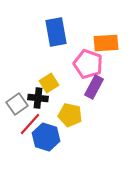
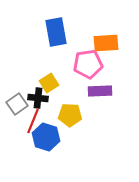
pink pentagon: rotated 28 degrees counterclockwise
purple rectangle: moved 6 px right, 4 px down; rotated 60 degrees clockwise
yellow pentagon: rotated 10 degrees counterclockwise
red line: moved 3 px right, 3 px up; rotated 20 degrees counterclockwise
